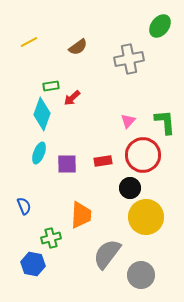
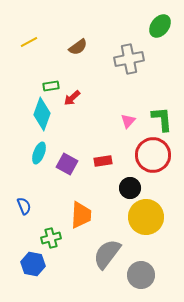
green L-shape: moved 3 px left, 3 px up
red circle: moved 10 px right
purple square: rotated 30 degrees clockwise
